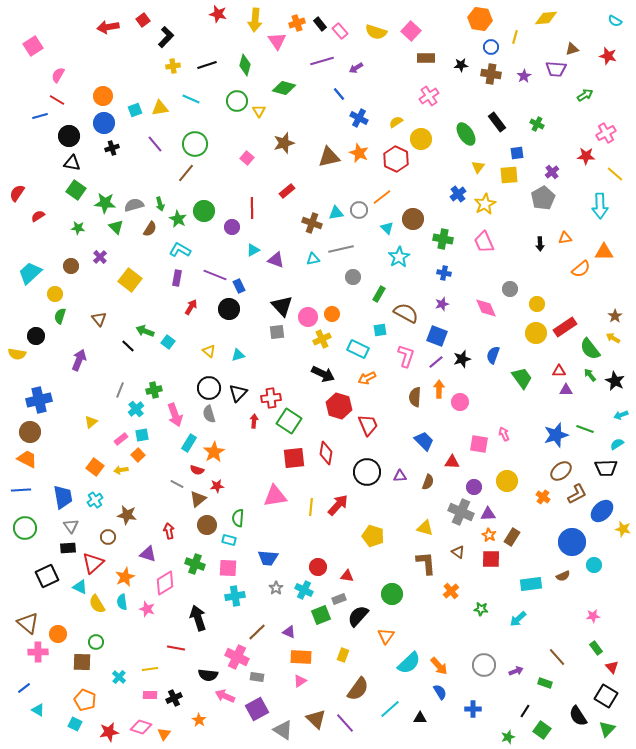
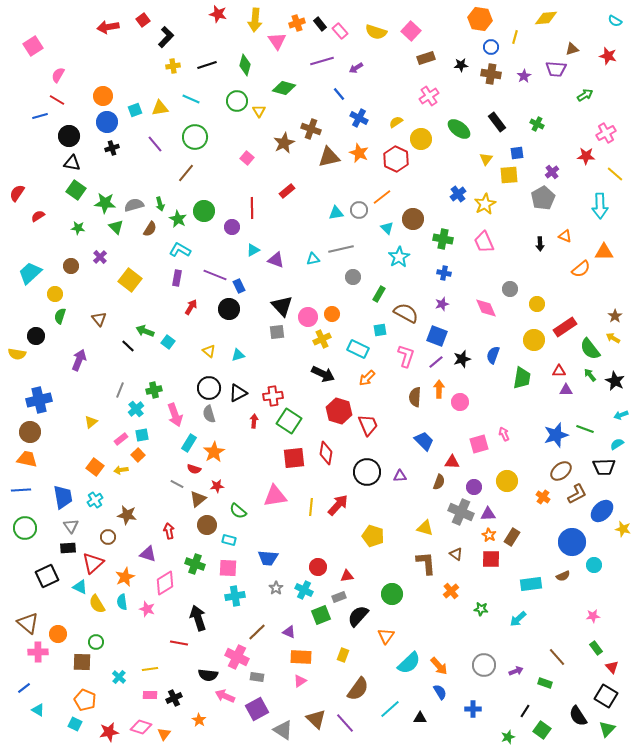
brown rectangle at (426, 58): rotated 18 degrees counterclockwise
blue circle at (104, 123): moved 3 px right, 1 px up
green ellipse at (466, 134): moved 7 px left, 5 px up; rotated 20 degrees counterclockwise
brown star at (284, 143): rotated 10 degrees counterclockwise
green circle at (195, 144): moved 7 px up
yellow triangle at (478, 167): moved 8 px right, 8 px up
brown cross at (312, 223): moved 1 px left, 94 px up
orange triangle at (565, 238): moved 2 px up; rotated 32 degrees clockwise
yellow circle at (536, 333): moved 2 px left, 7 px down
orange arrow at (367, 378): rotated 18 degrees counterclockwise
green trapezoid at (522, 378): rotated 45 degrees clockwise
black triangle at (238, 393): rotated 18 degrees clockwise
red cross at (271, 398): moved 2 px right, 2 px up
red hexagon at (339, 406): moved 5 px down
pink square at (479, 444): rotated 24 degrees counterclockwise
orange trapezoid at (27, 459): rotated 15 degrees counterclockwise
black trapezoid at (606, 468): moved 2 px left, 1 px up
red semicircle at (197, 470): moved 3 px left, 1 px up
brown semicircle at (428, 482): moved 11 px right
green semicircle at (238, 518): moved 7 px up; rotated 54 degrees counterclockwise
brown triangle at (458, 552): moved 2 px left, 2 px down
red triangle at (347, 576): rotated 16 degrees counterclockwise
gray rectangle at (339, 599): moved 2 px up
red line at (176, 648): moved 3 px right, 5 px up
